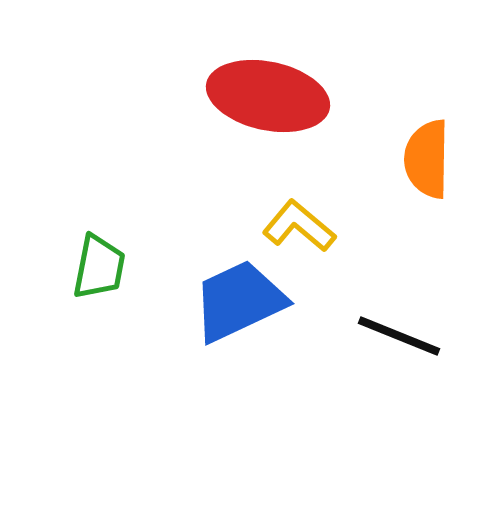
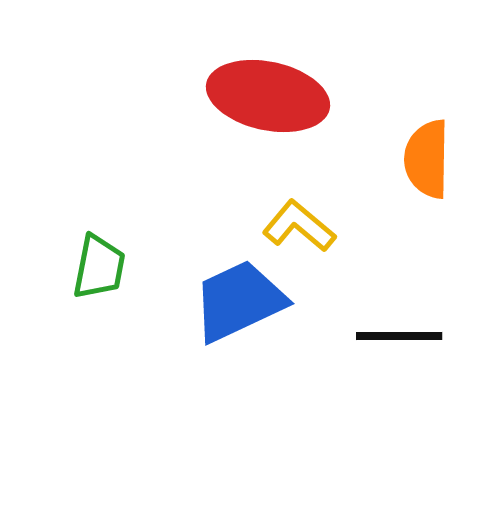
black line: rotated 22 degrees counterclockwise
